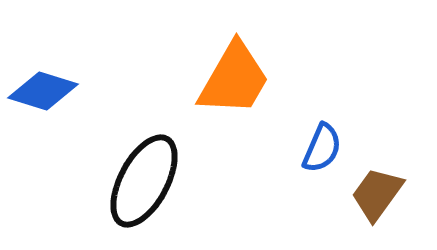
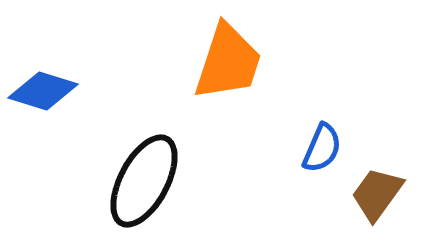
orange trapezoid: moved 6 px left, 17 px up; rotated 12 degrees counterclockwise
